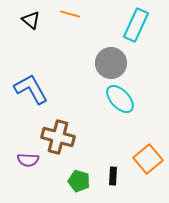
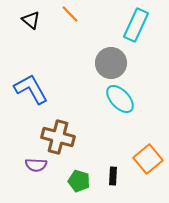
orange line: rotated 30 degrees clockwise
purple semicircle: moved 8 px right, 5 px down
